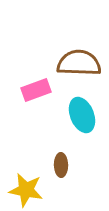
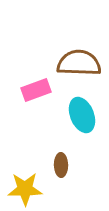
yellow star: moved 1 px left, 1 px up; rotated 12 degrees counterclockwise
